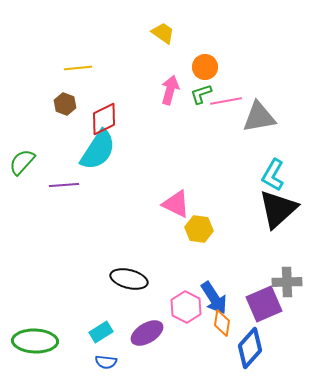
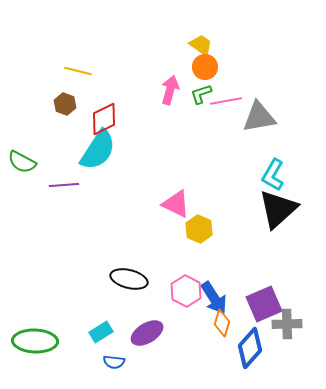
yellow trapezoid: moved 38 px right, 12 px down
yellow line: moved 3 px down; rotated 20 degrees clockwise
green semicircle: rotated 104 degrees counterclockwise
yellow hexagon: rotated 16 degrees clockwise
gray cross: moved 42 px down
pink hexagon: moved 16 px up
orange diamond: rotated 8 degrees clockwise
blue semicircle: moved 8 px right
